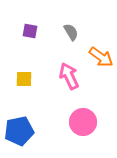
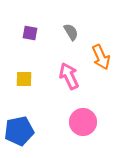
purple square: moved 2 px down
orange arrow: rotated 30 degrees clockwise
